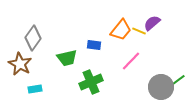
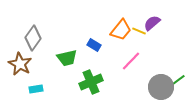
blue rectangle: rotated 24 degrees clockwise
cyan rectangle: moved 1 px right
